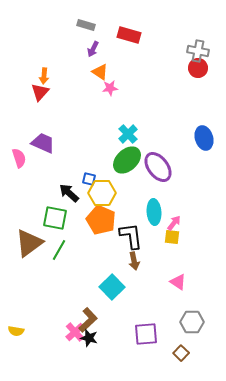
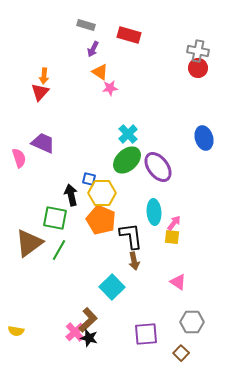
black arrow: moved 2 px right, 2 px down; rotated 35 degrees clockwise
